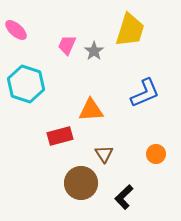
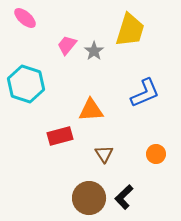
pink ellipse: moved 9 px right, 12 px up
pink trapezoid: rotated 15 degrees clockwise
brown circle: moved 8 px right, 15 px down
